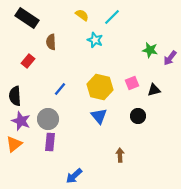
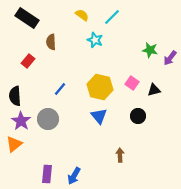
pink square: rotated 32 degrees counterclockwise
purple star: rotated 12 degrees clockwise
purple rectangle: moved 3 px left, 32 px down
blue arrow: rotated 18 degrees counterclockwise
